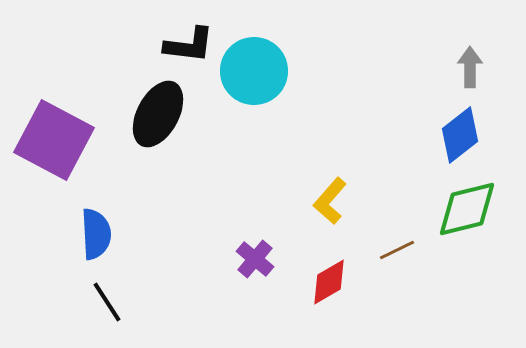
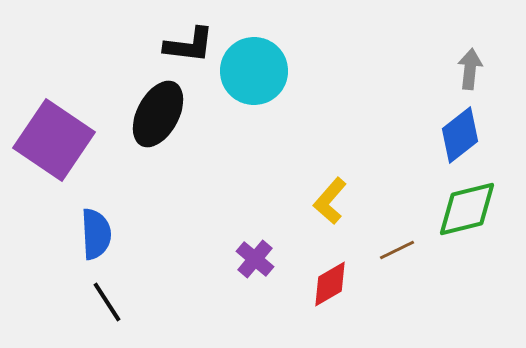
gray arrow: moved 2 px down; rotated 6 degrees clockwise
purple square: rotated 6 degrees clockwise
red diamond: moved 1 px right, 2 px down
